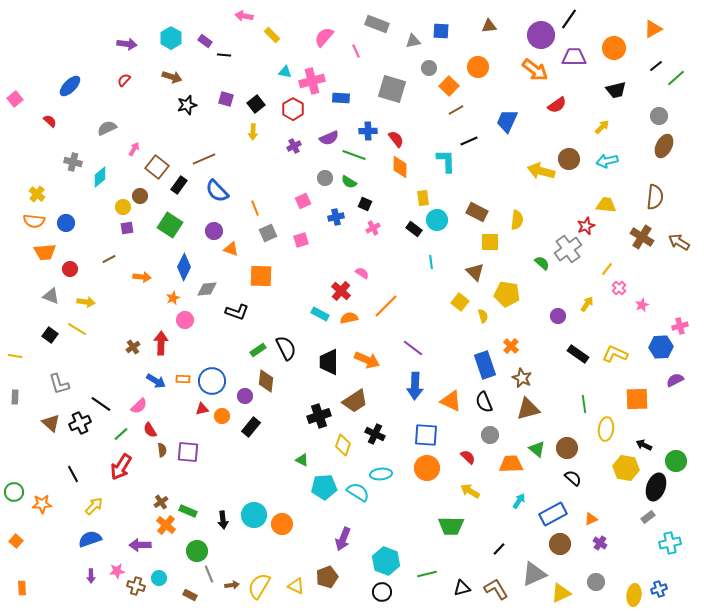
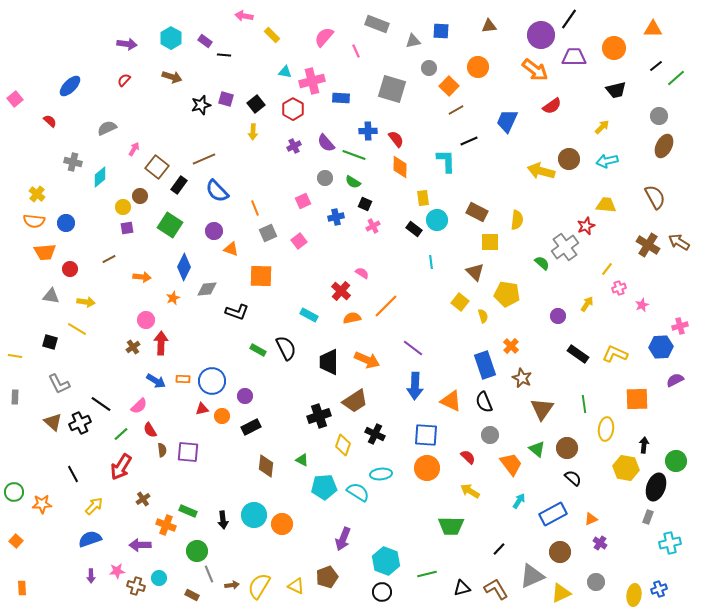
orange triangle at (653, 29): rotated 30 degrees clockwise
black star at (187, 105): moved 14 px right
red semicircle at (557, 105): moved 5 px left, 1 px down
purple semicircle at (329, 138): moved 3 px left, 5 px down; rotated 72 degrees clockwise
green semicircle at (349, 182): moved 4 px right
brown semicircle at (655, 197): rotated 35 degrees counterclockwise
pink cross at (373, 228): moved 2 px up
brown cross at (642, 237): moved 6 px right, 8 px down
pink square at (301, 240): moved 2 px left, 1 px down; rotated 21 degrees counterclockwise
gray cross at (568, 249): moved 3 px left, 2 px up
pink cross at (619, 288): rotated 24 degrees clockwise
gray triangle at (51, 296): rotated 12 degrees counterclockwise
cyan rectangle at (320, 314): moved 11 px left, 1 px down
orange semicircle at (349, 318): moved 3 px right
pink circle at (185, 320): moved 39 px left
black square at (50, 335): moved 7 px down; rotated 21 degrees counterclockwise
green rectangle at (258, 350): rotated 63 degrees clockwise
brown diamond at (266, 381): moved 85 px down
gray L-shape at (59, 384): rotated 10 degrees counterclockwise
brown triangle at (528, 409): moved 14 px right; rotated 40 degrees counterclockwise
brown triangle at (51, 423): moved 2 px right, 1 px up
black rectangle at (251, 427): rotated 24 degrees clockwise
black arrow at (644, 445): rotated 70 degrees clockwise
orange trapezoid at (511, 464): rotated 55 degrees clockwise
brown cross at (161, 502): moved 18 px left, 3 px up
gray rectangle at (648, 517): rotated 32 degrees counterclockwise
orange cross at (166, 525): rotated 18 degrees counterclockwise
brown circle at (560, 544): moved 8 px down
gray triangle at (534, 574): moved 2 px left, 2 px down
brown rectangle at (190, 595): moved 2 px right
